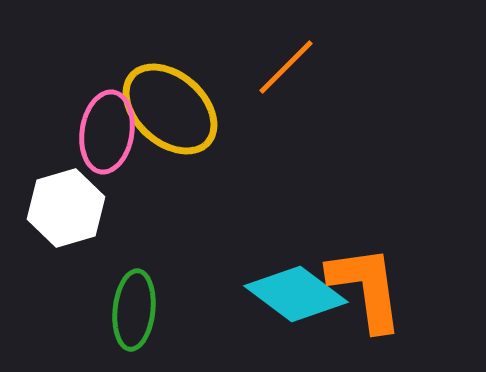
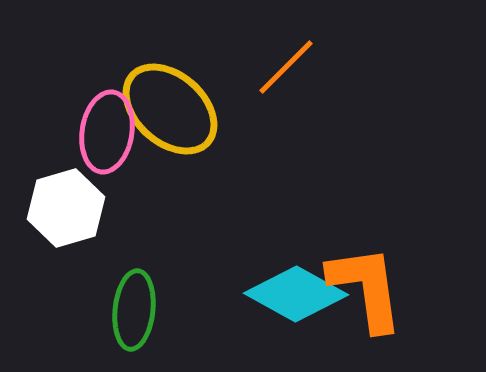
cyan diamond: rotated 8 degrees counterclockwise
